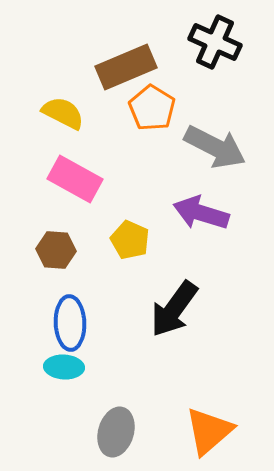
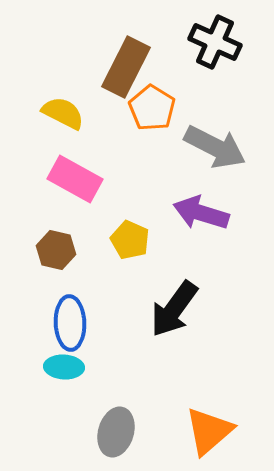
brown rectangle: rotated 40 degrees counterclockwise
brown hexagon: rotated 9 degrees clockwise
